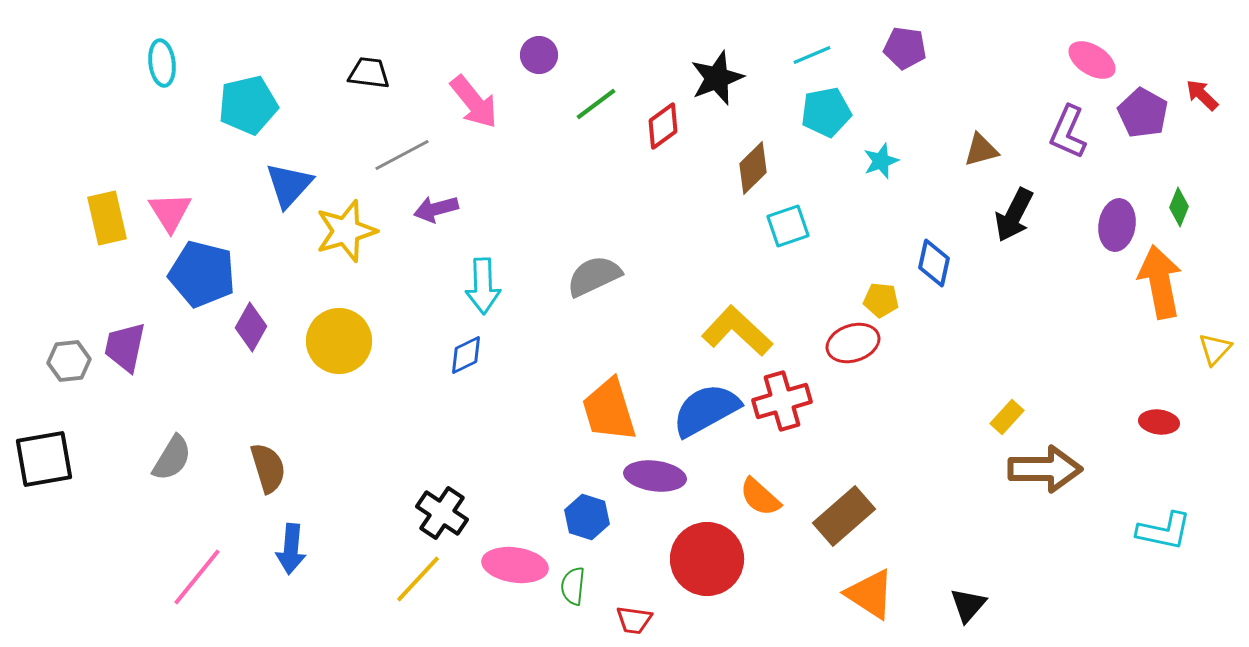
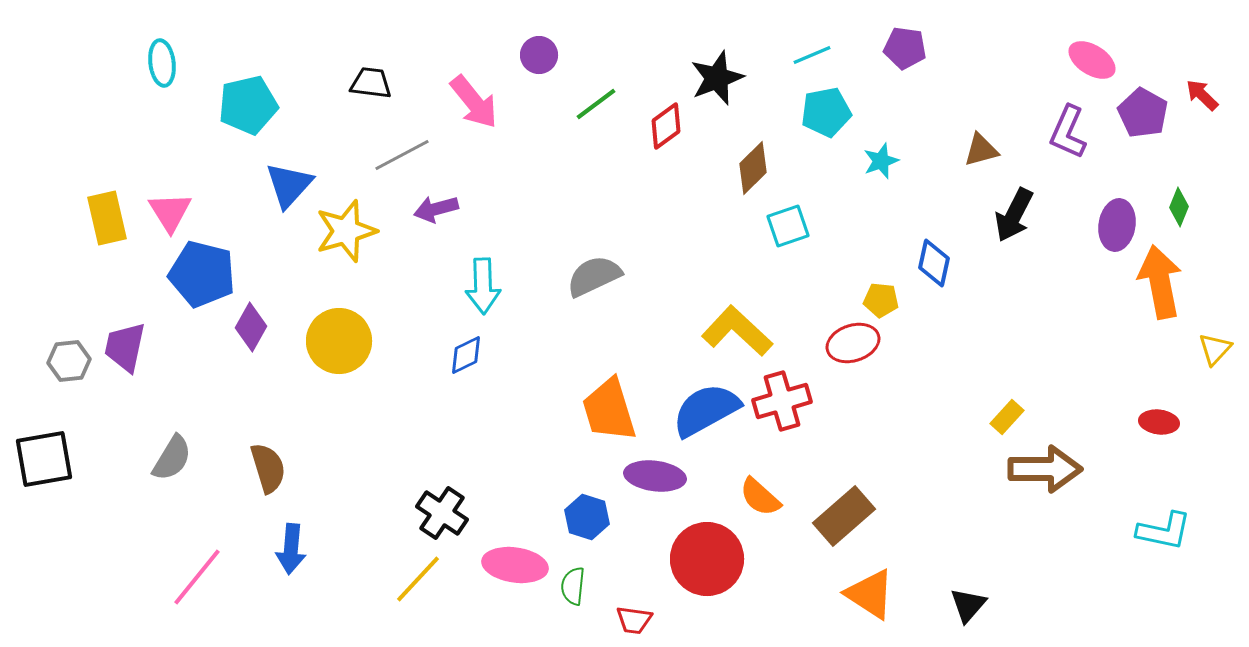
black trapezoid at (369, 73): moved 2 px right, 10 px down
red diamond at (663, 126): moved 3 px right
